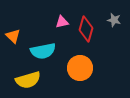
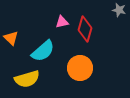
gray star: moved 5 px right, 10 px up
red diamond: moved 1 px left
orange triangle: moved 2 px left, 2 px down
cyan semicircle: rotated 30 degrees counterclockwise
yellow semicircle: moved 1 px left, 1 px up
